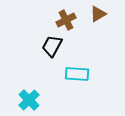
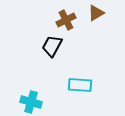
brown triangle: moved 2 px left, 1 px up
cyan rectangle: moved 3 px right, 11 px down
cyan cross: moved 2 px right, 2 px down; rotated 30 degrees counterclockwise
